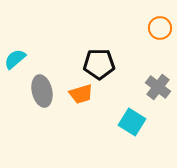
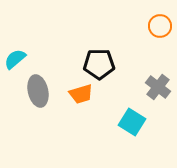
orange circle: moved 2 px up
gray ellipse: moved 4 px left
